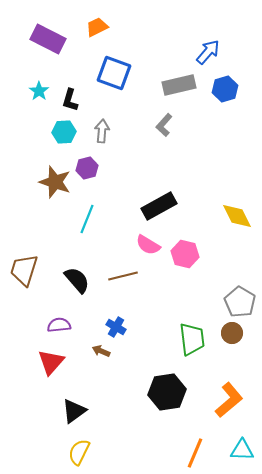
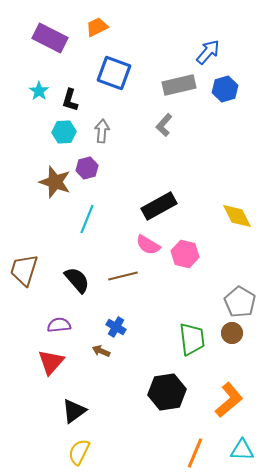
purple rectangle: moved 2 px right, 1 px up
